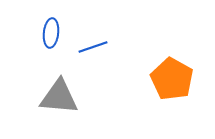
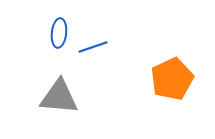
blue ellipse: moved 8 px right
orange pentagon: rotated 18 degrees clockwise
